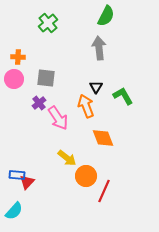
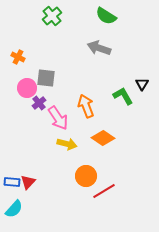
green semicircle: rotated 95 degrees clockwise
green cross: moved 4 px right, 7 px up
gray arrow: rotated 65 degrees counterclockwise
orange cross: rotated 24 degrees clockwise
pink circle: moved 13 px right, 9 px down
black triangle: moved 46 px right, 3 px up
orange diamond: rotated 35 degrees counterclockwise
yellow arrow: moved 14 px up; rotated 24 degrees counterclockwise
blue rectangle: moved 5 px left, 7 px down
red triangle: moved 1 px right
red line: rotated 35 degrees clockwise
cyan semicircle: moved 2 px up
